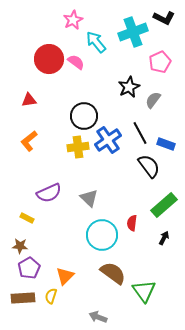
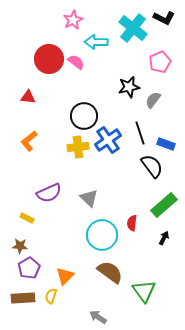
cyan cross: moved 4 px up; rotated 32 degrees counterclockwise
cyan arrow: rotated 50 degrees counterclockwise
black star: rotated 15 degrees clockwise
red triangle: moved 1 px left, 3 px up; rotated 14 degrees clockwise
black line: rotated 10 degrees clockwise
black semicircle: moved 3 px right
brown semicircle: moved 3 px left, 1 px up
gray arrow: rotated 12 degrees clockwise
